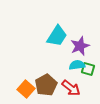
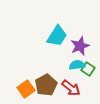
green square: rotated 16 degrees clockwise
orange square: rotated 12 degrees clockwise
